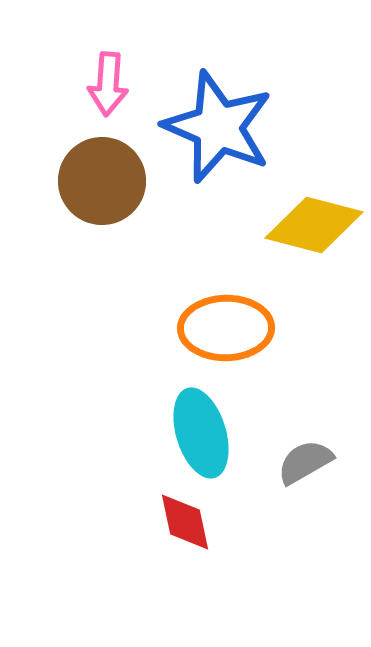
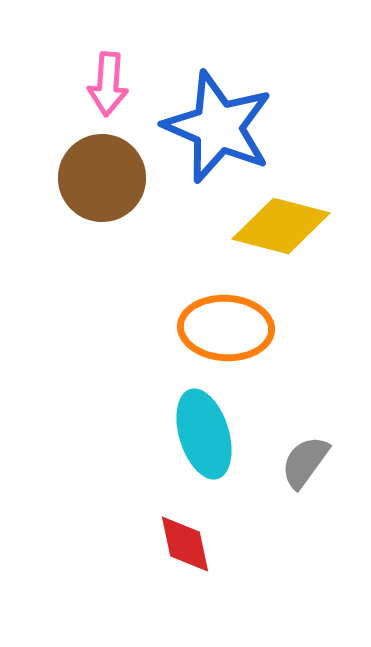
brown circle: moved 3 px up
yellow diamond: moved 33 px left, 1 px down
orange ellipse: rotated 4 degrees clockwise
cyan ellipse: moved 3 px right, 1 px down
gray semicircle: rotated 24 degrees counterclockwise
red diamond: moved 22 px down
